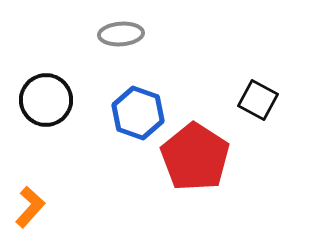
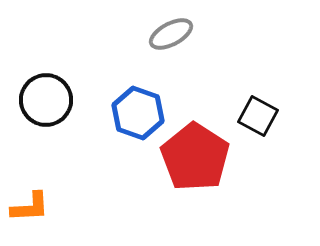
gray ellipse: moved 50 px right; rotated 24 degrees counterclockwise
black square: moved 16 px down
orange L-shape: rotated 45 degrees clockwise
